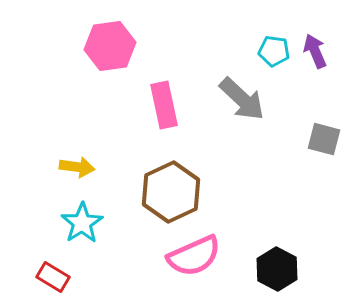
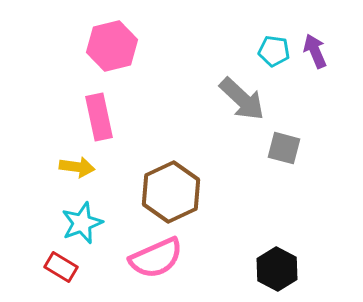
pink hexagon: moved 2 px right; rotated 6 degrees counterclockwise
pink rectangle: moved 65 px left, 12 px down
gray square: moved 40 px left, 9 px down
cyan star: rotated 12 degrees clockwise
pink semicircle: moved 38 px left, 2 px down
red rectangle: moved 8 px right, 10 px up
